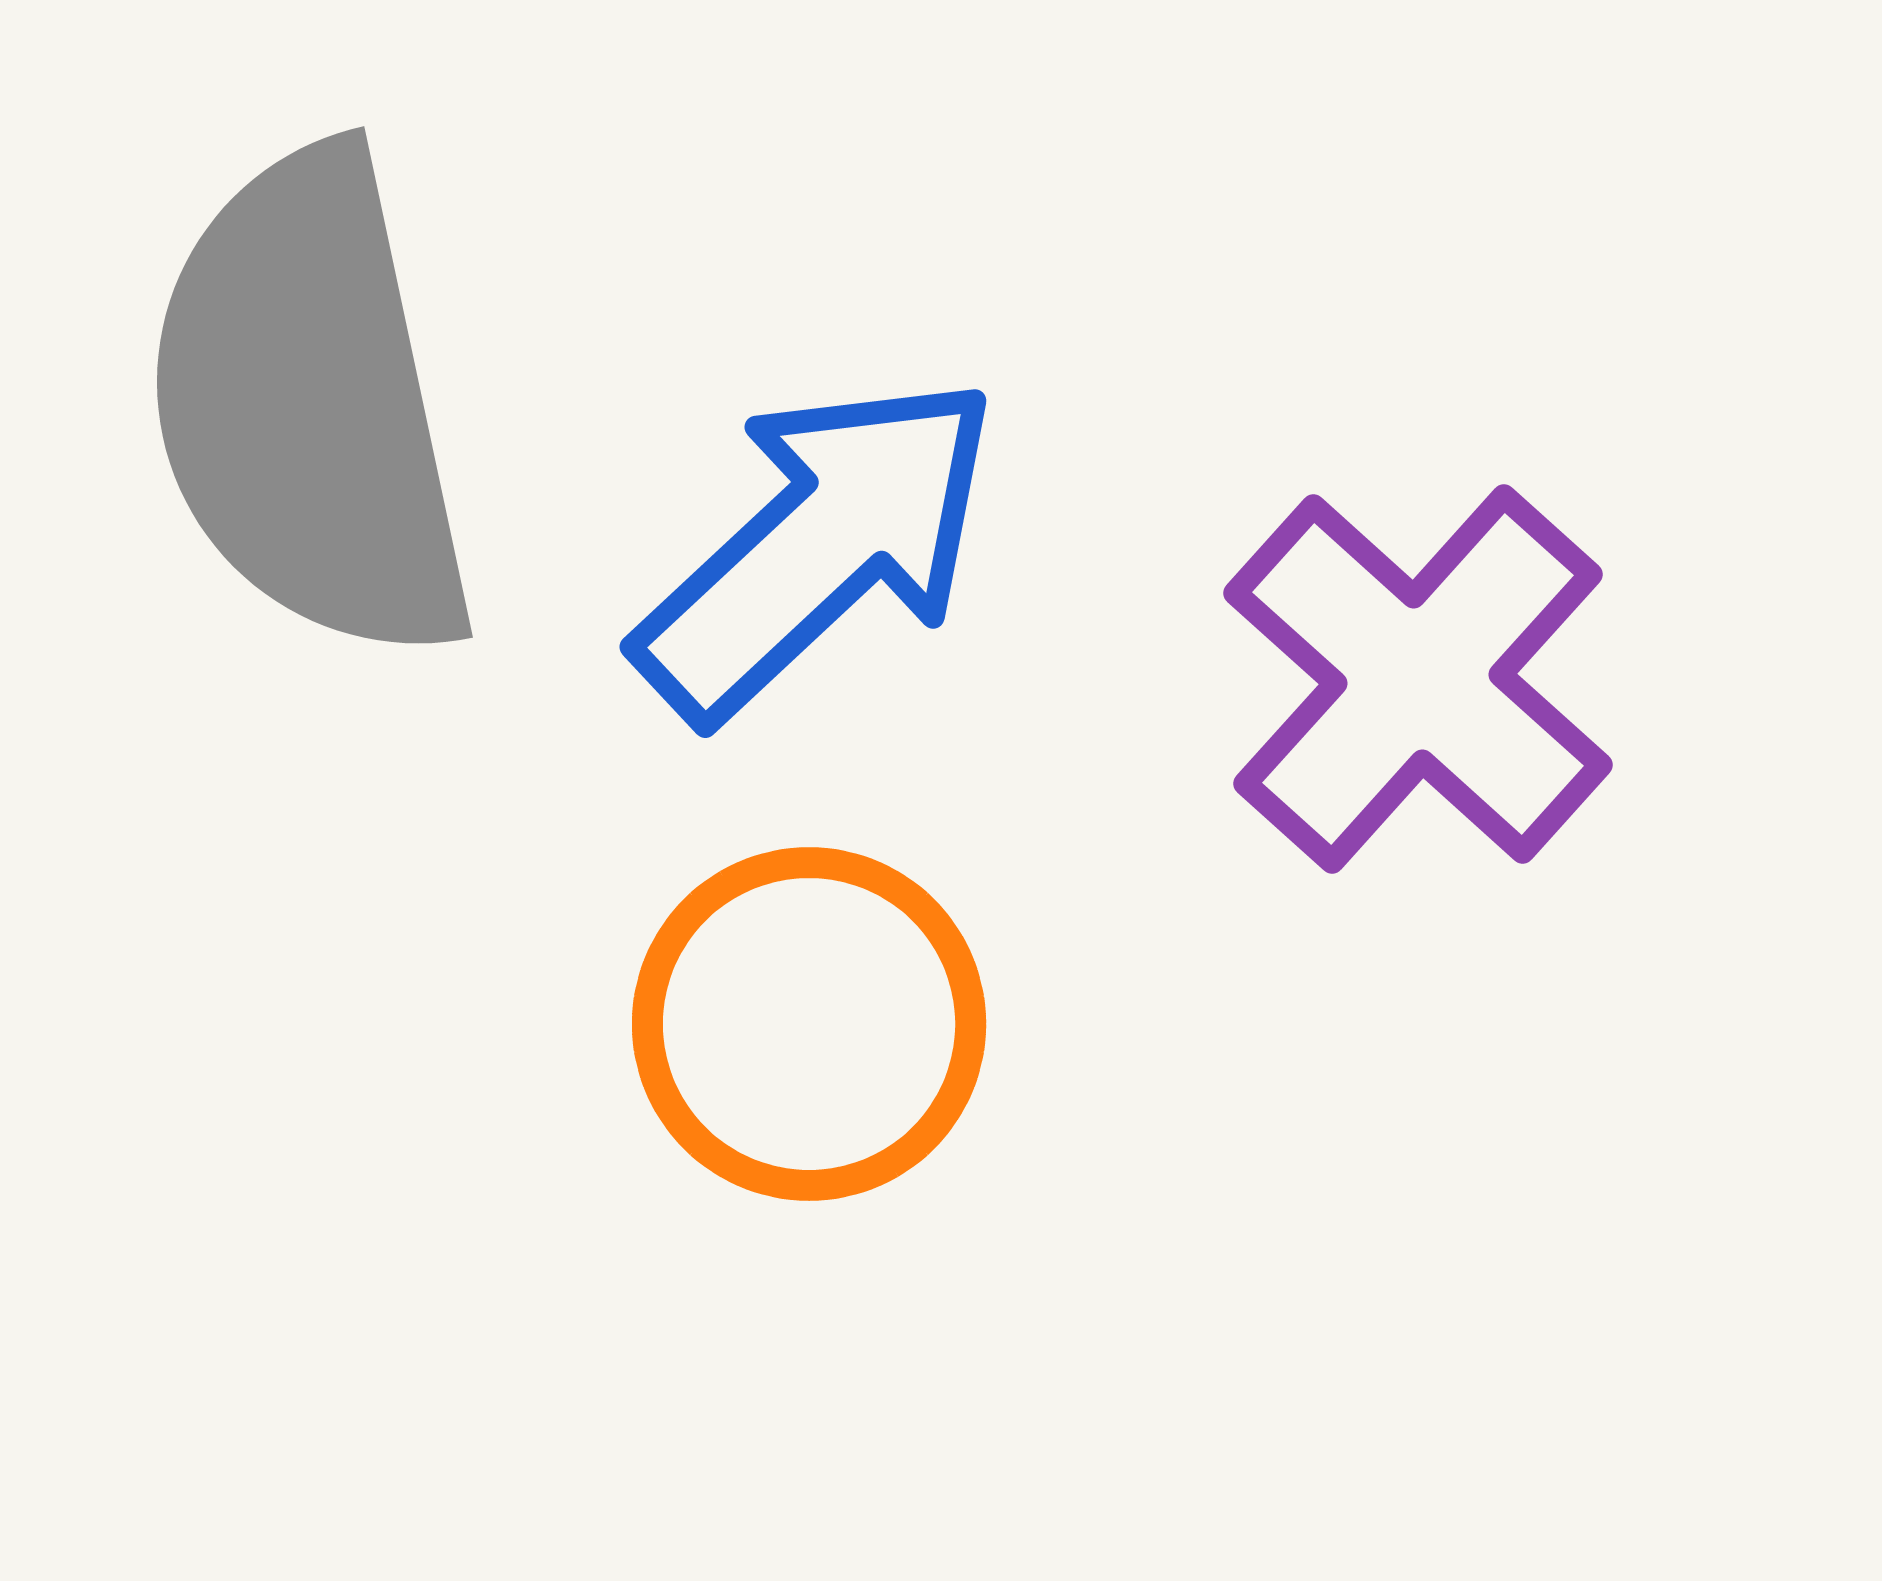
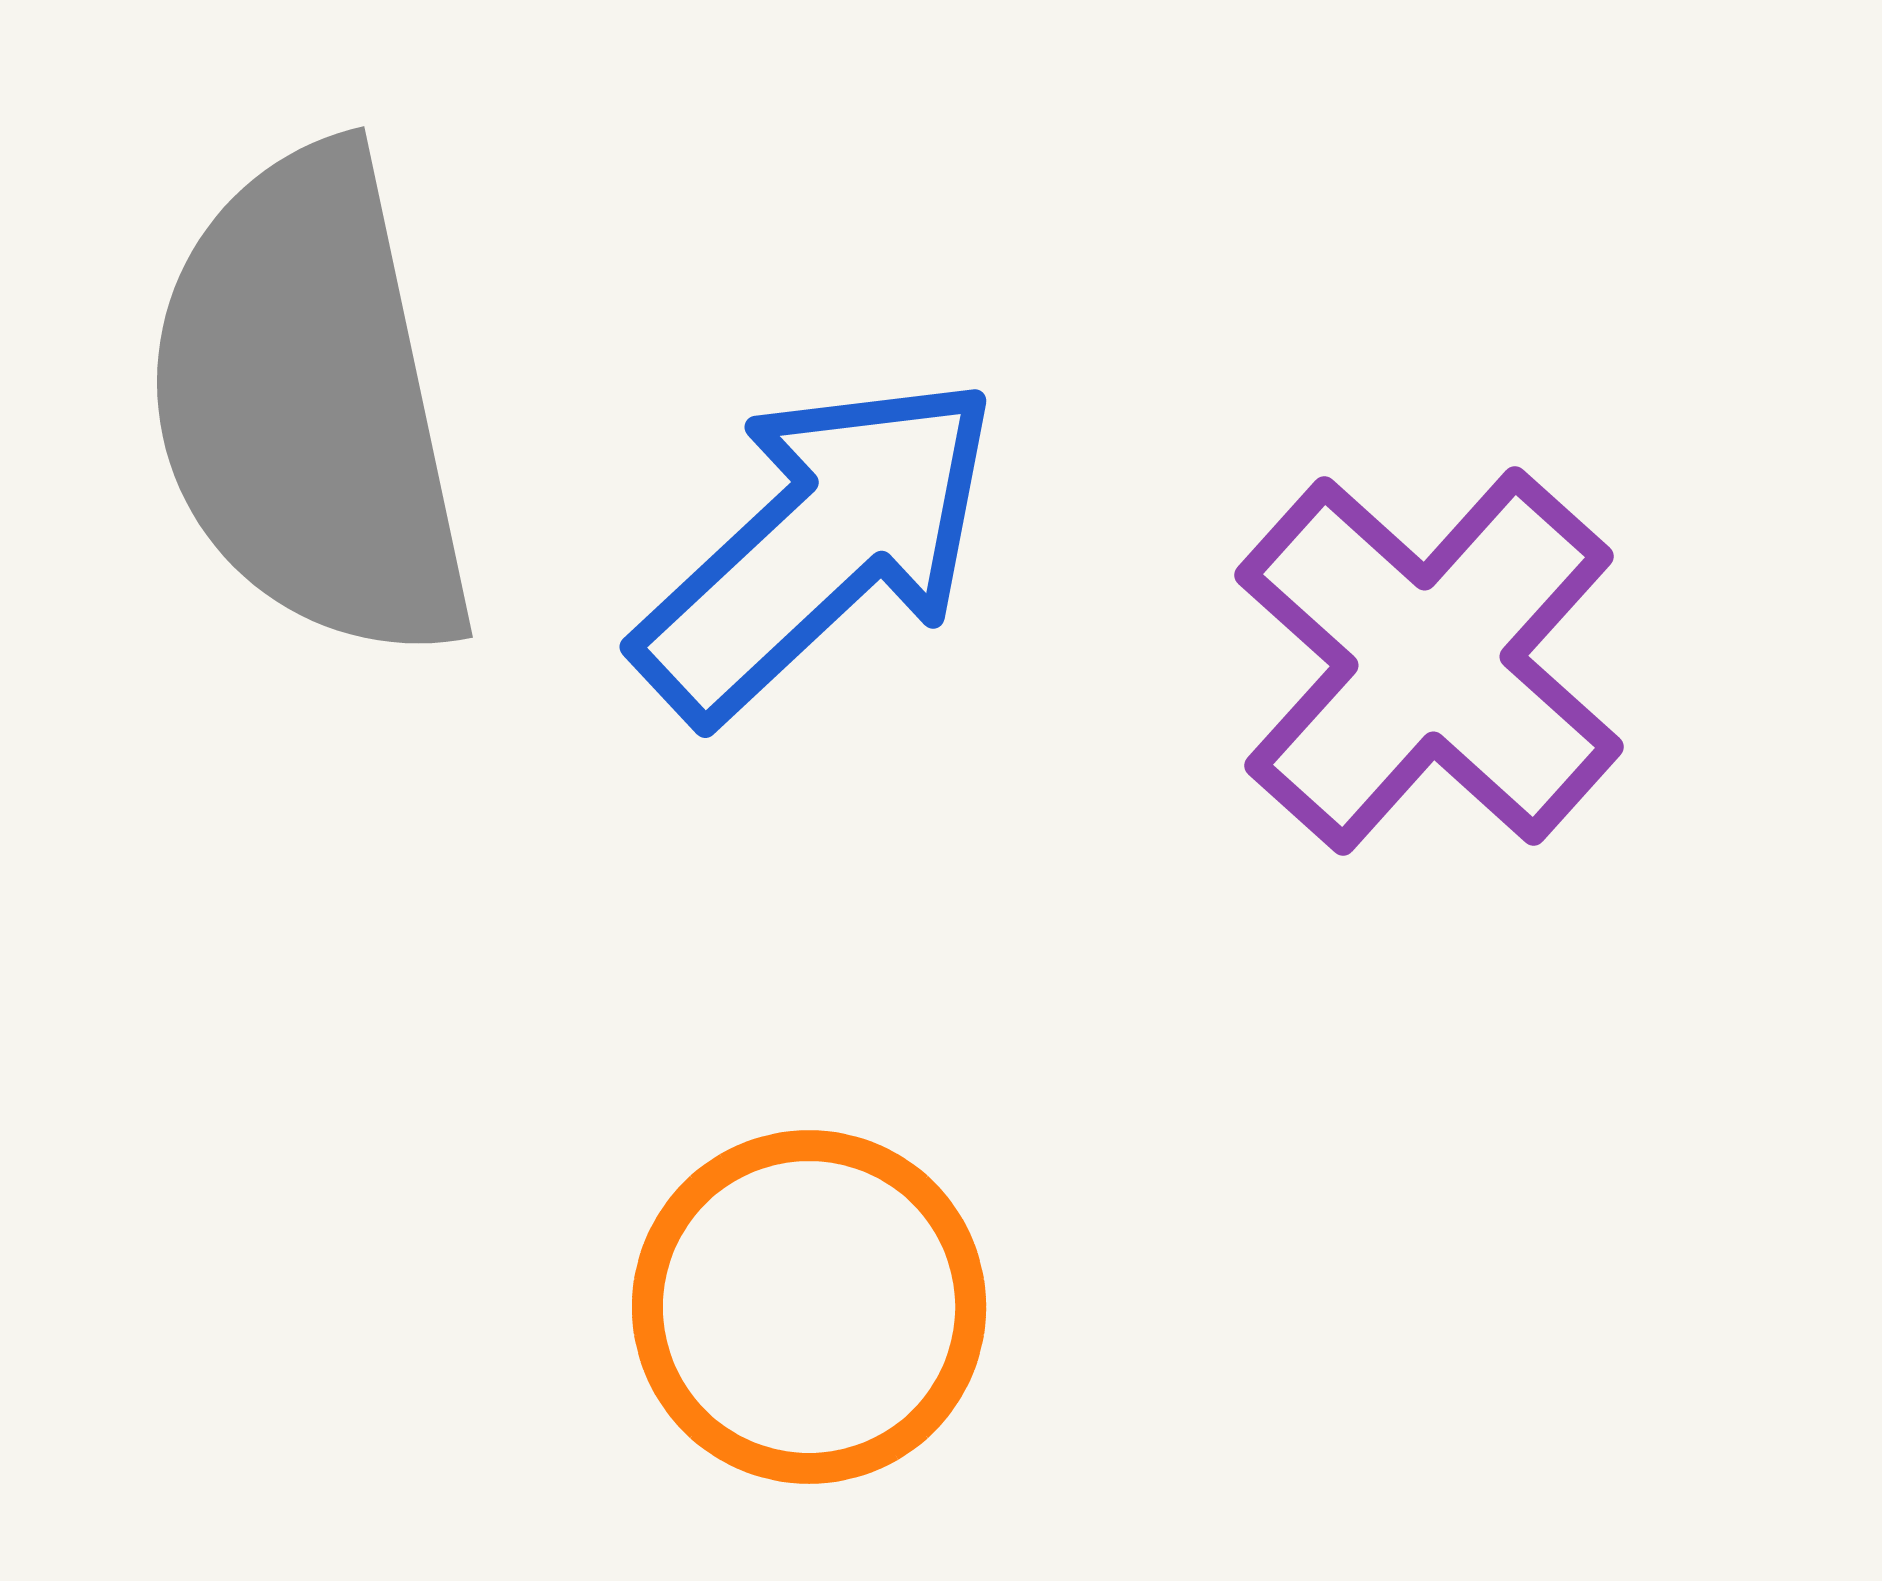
purple cross: moved 11 px right, 18 px up
orange circle: moved 283 px down
